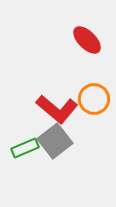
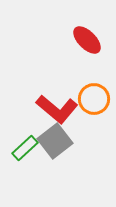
green rectangle: rotated 20 degrees counterclockwise
